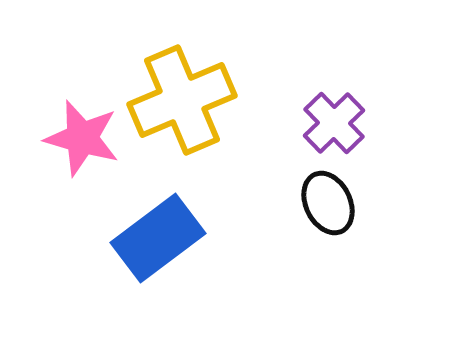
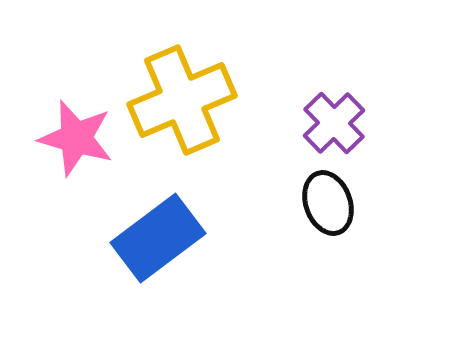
pink star: moved 6 px left
black ellipse: rotated 6 degrees clockwise
